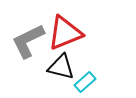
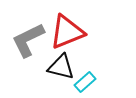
red triangle: moved 2 px right, 1 px up
gray L-shape: moved 1 px up
